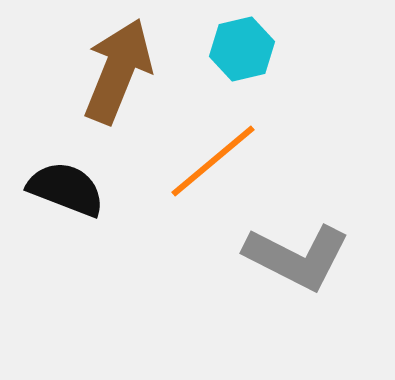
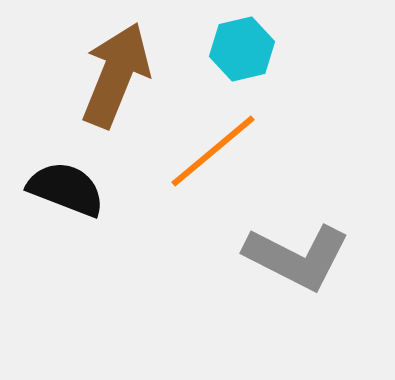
brown arrow: moved 2 px left, 4 px down
orange line: moved 10 px up
